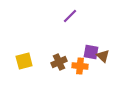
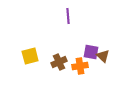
purple line: moved 2 px left; rotated 49 degrees counterclockwise
yellow square: moved 6 px right, 5 px up
orange cross: rotated 14 degrees counterclockwise
